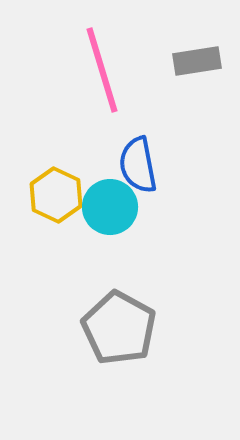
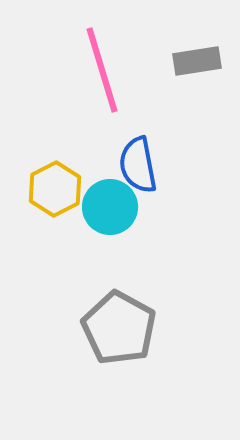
yellow hexagon: moved 1 px left, 6 px up; rotated 8 degrees clockwise
